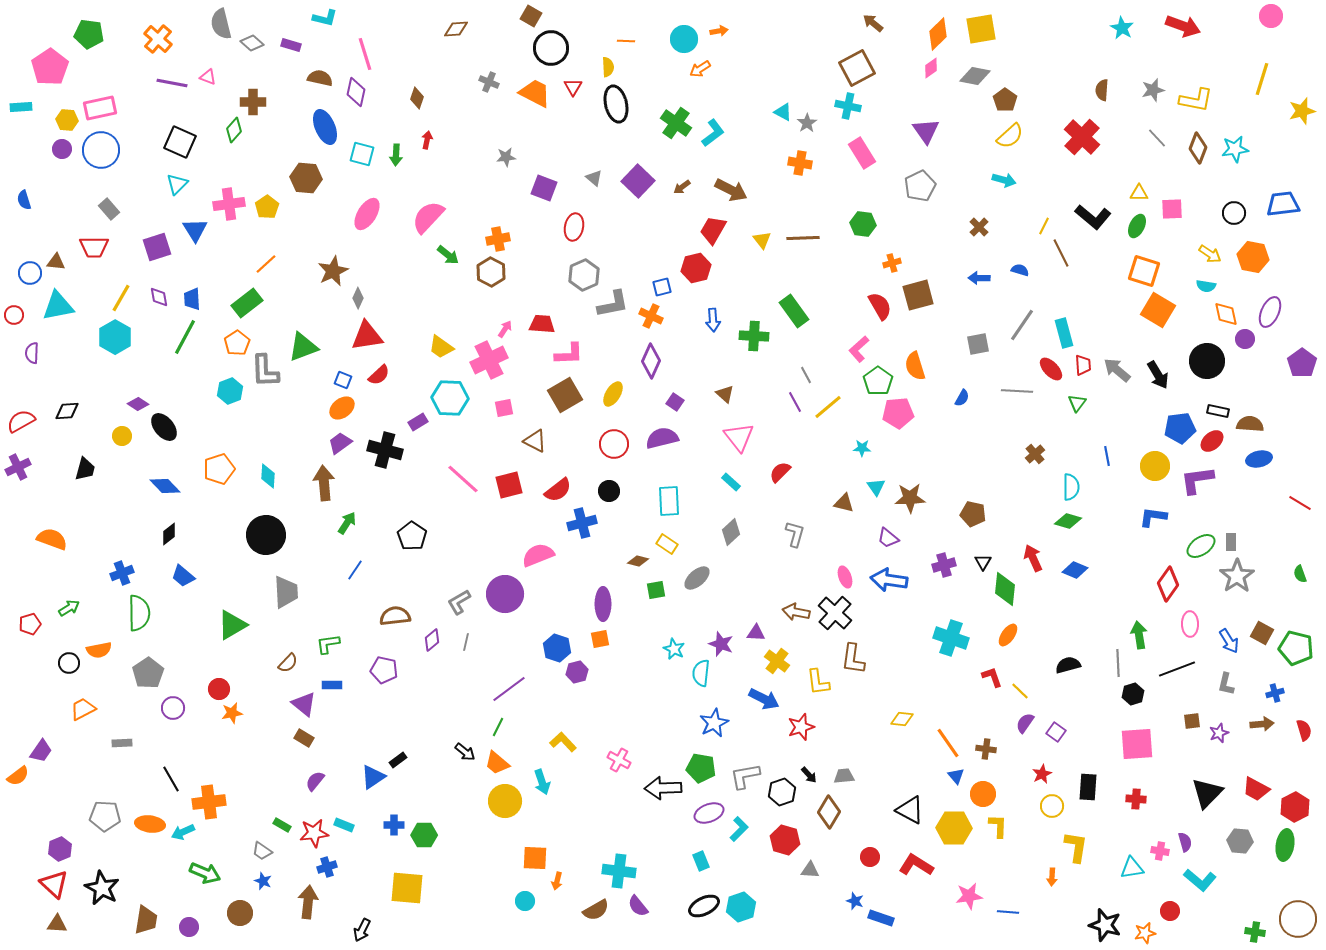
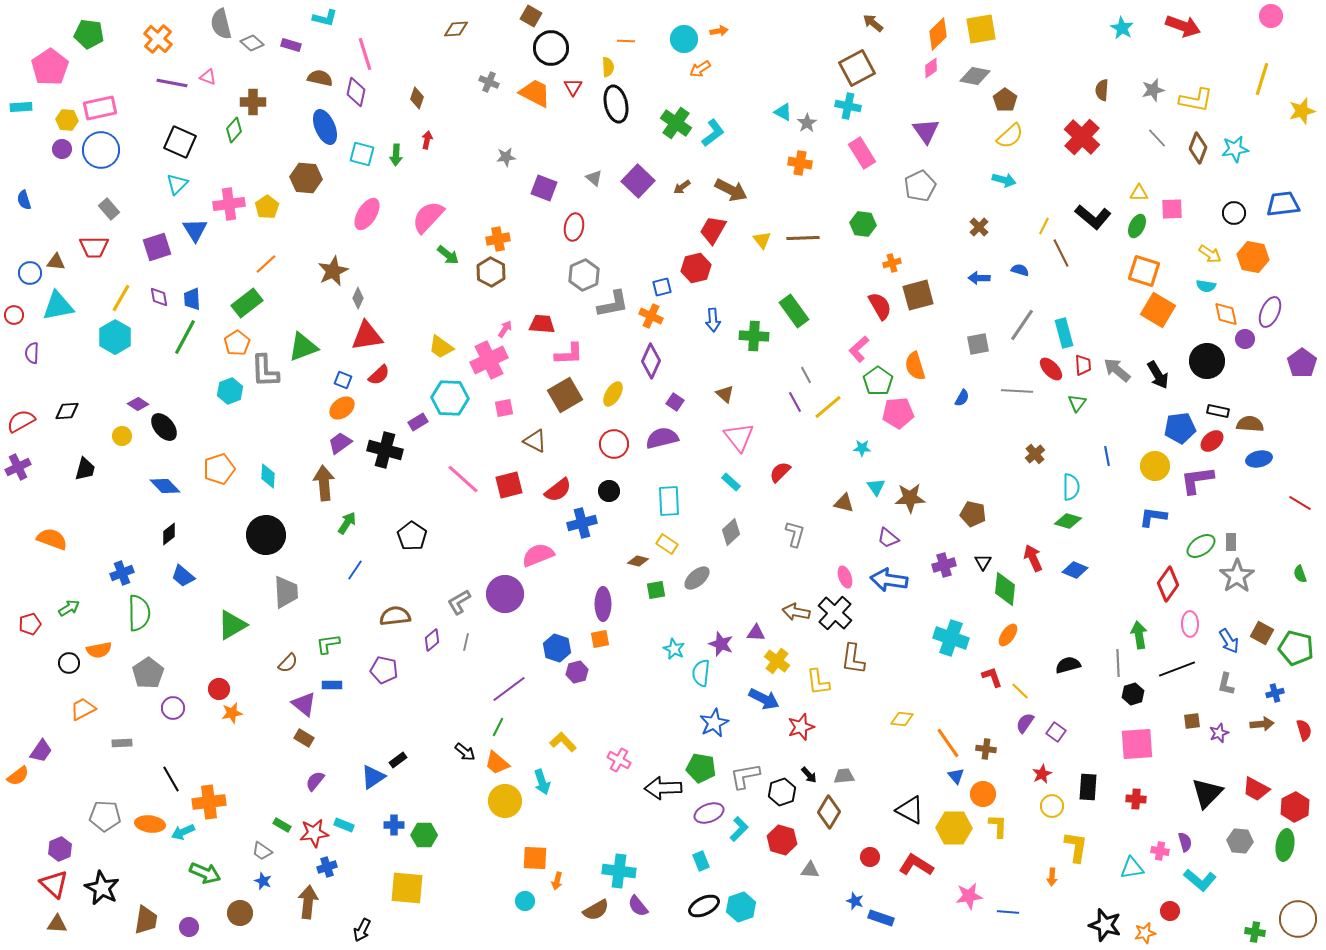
red hexagon at (785, 840): moved 3 px left
